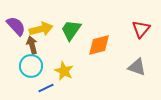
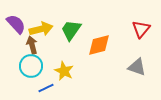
purple semicircle: moved 2 px up
